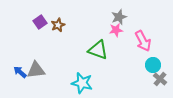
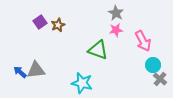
gray star: moved 3 px left, 4 px up; rotated 21 degrees counterclockwise
